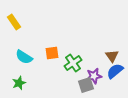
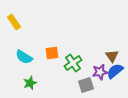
purple star: moved 6 px right, 4 px up
green star: moved 11 px right
